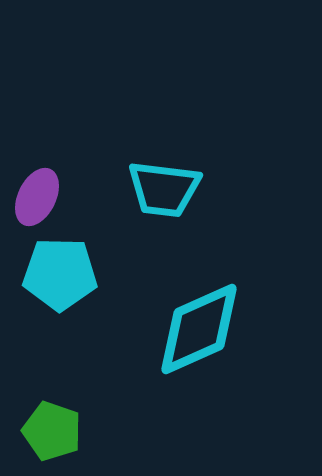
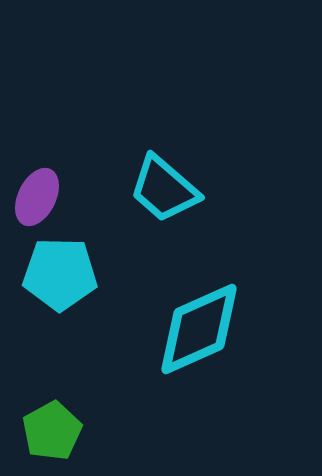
cyan trapezoid: rotated 34 degrees clockwise
green pentagon: rotated 24 degrees clockwise
